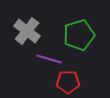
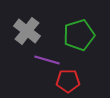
purple line: moved 2 px left, 1 px down
red pentagon: moved 1 px up
